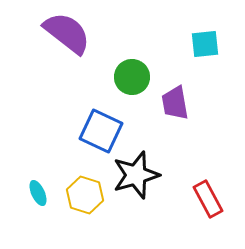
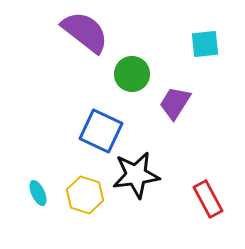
purple semicircle: moved 18 px right, 1 px up
green circle: moved 3 px up
purple trapezoid: rotated 42 degrees clockwise
black star: rotated 9 degrees clockwise
